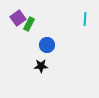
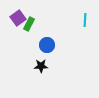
cyan line: moved 1 px down
